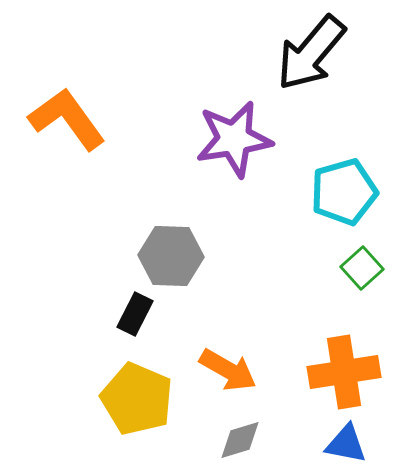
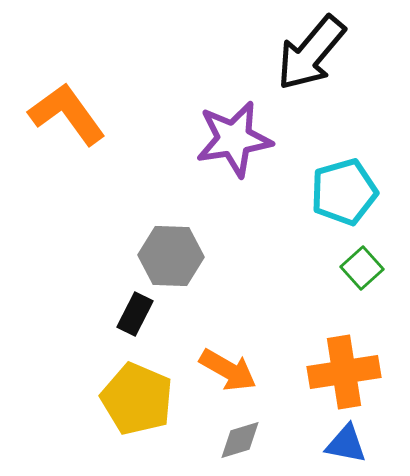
orange L-shape: moved 5 px up
